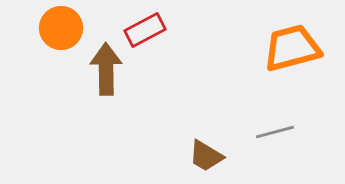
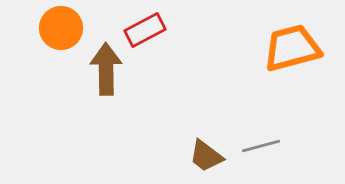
gray line: moved 14 px left, 14 px down
brown trapezoid: rotated 6 degrees clockwise
